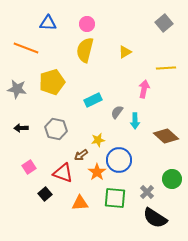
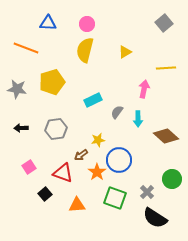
cyan arrow: moved 3 px right, 2 px up
gray hexagon: rotated 20 degrees counterclockwise
green square: rotated 15 degrees clockwise
orange triangle: moved 3 px left, 2 px down
